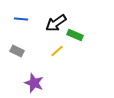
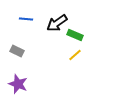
blue line: moved 5 px right
black arrow: moved 1 px right
yellow line: moved 18 px right, 4 px down
purple star: moved 16 px left, 1 px down
